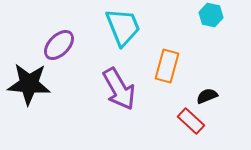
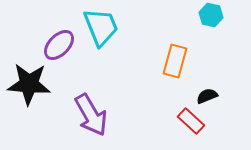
cyan trapezoid: moved 22 px left
orange rectangle: moved 8 px right, 5 px up
purple arrow: moved 28 px left, 26 px down
